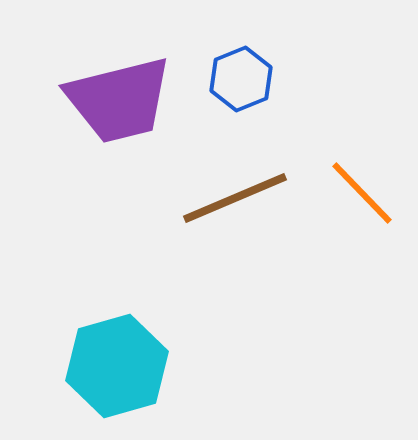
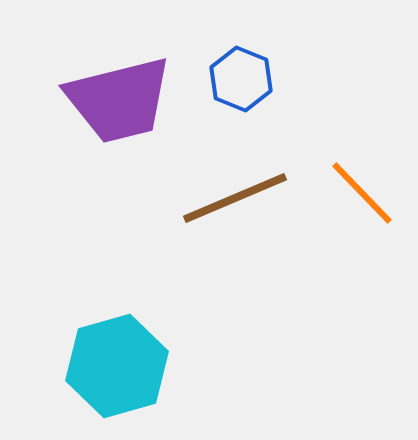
blue hexagon: rotated 16 degrees counterclockwise
